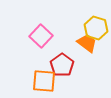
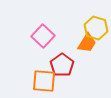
pink square: moved 2 px right
orange trapezoid: rotated 85 degrees clockwise
